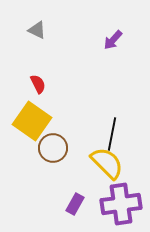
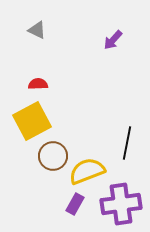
red semicircle: rotated 66 degrees counterclockwise
yellow square: rotated 27 degrees clockwise
black line: moved 15 px right, 9 px down
brown circle: moved 8 px down
yellow semicircle: moved 20 px left, 8 px down; rotated 66 degrees counterclockwise
